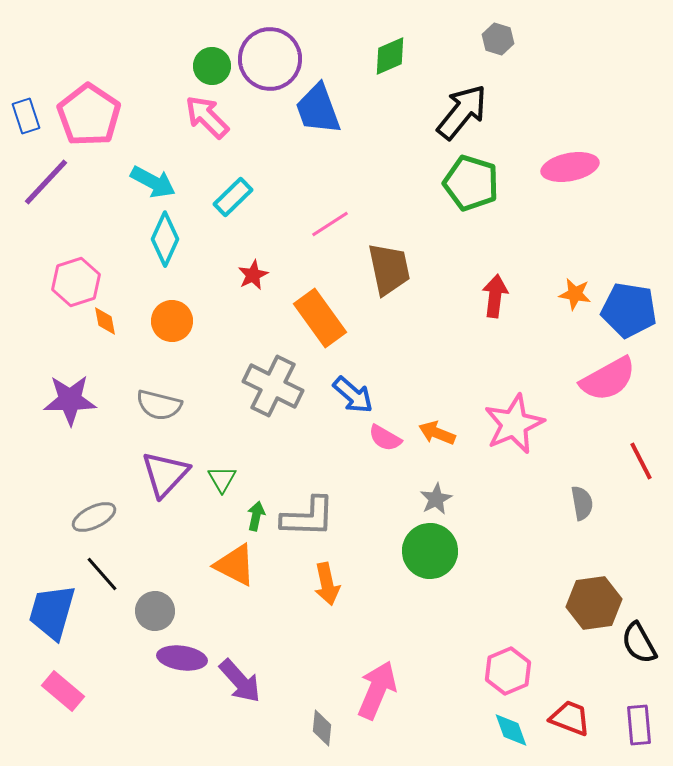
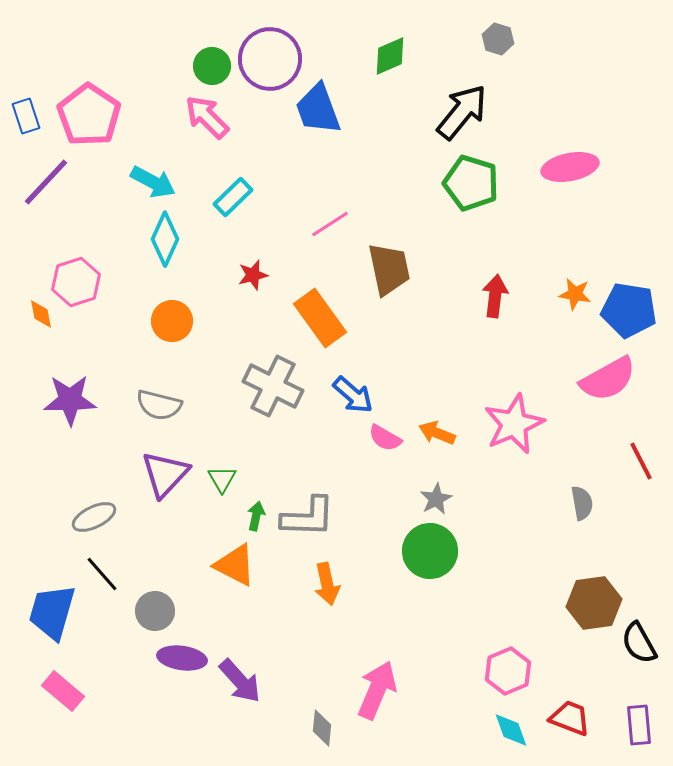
red star at (253, 275): rotated 12 degrees clockwise
orange diamond at (105, 321): moved 64 px left, 7 px up
